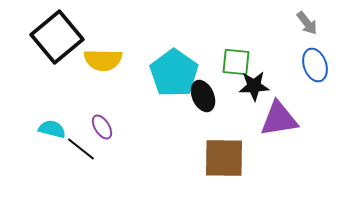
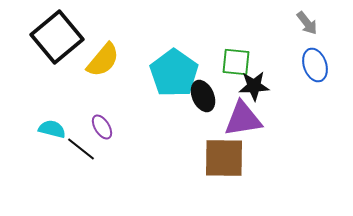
yellow semicircle: rotated 51 degrees counterclockwise
purple triangle: moved 36 px left
